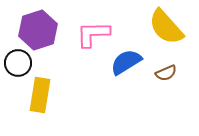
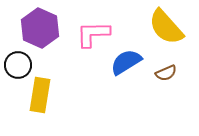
purple hexagon: moved 2 px right, 2 px up; rotated 18 degrees counterclockwise
black circle: moved 2 px down
